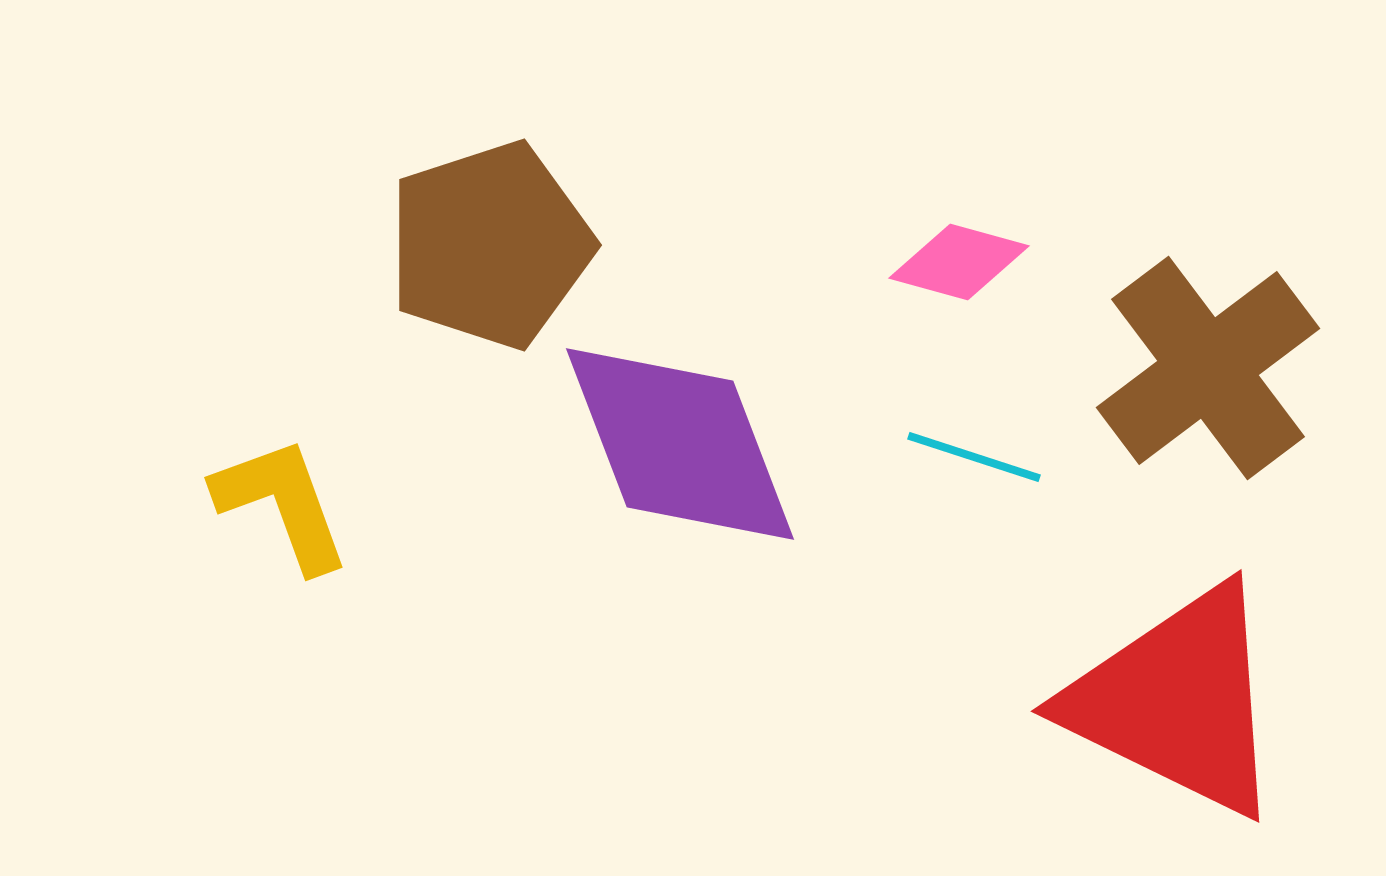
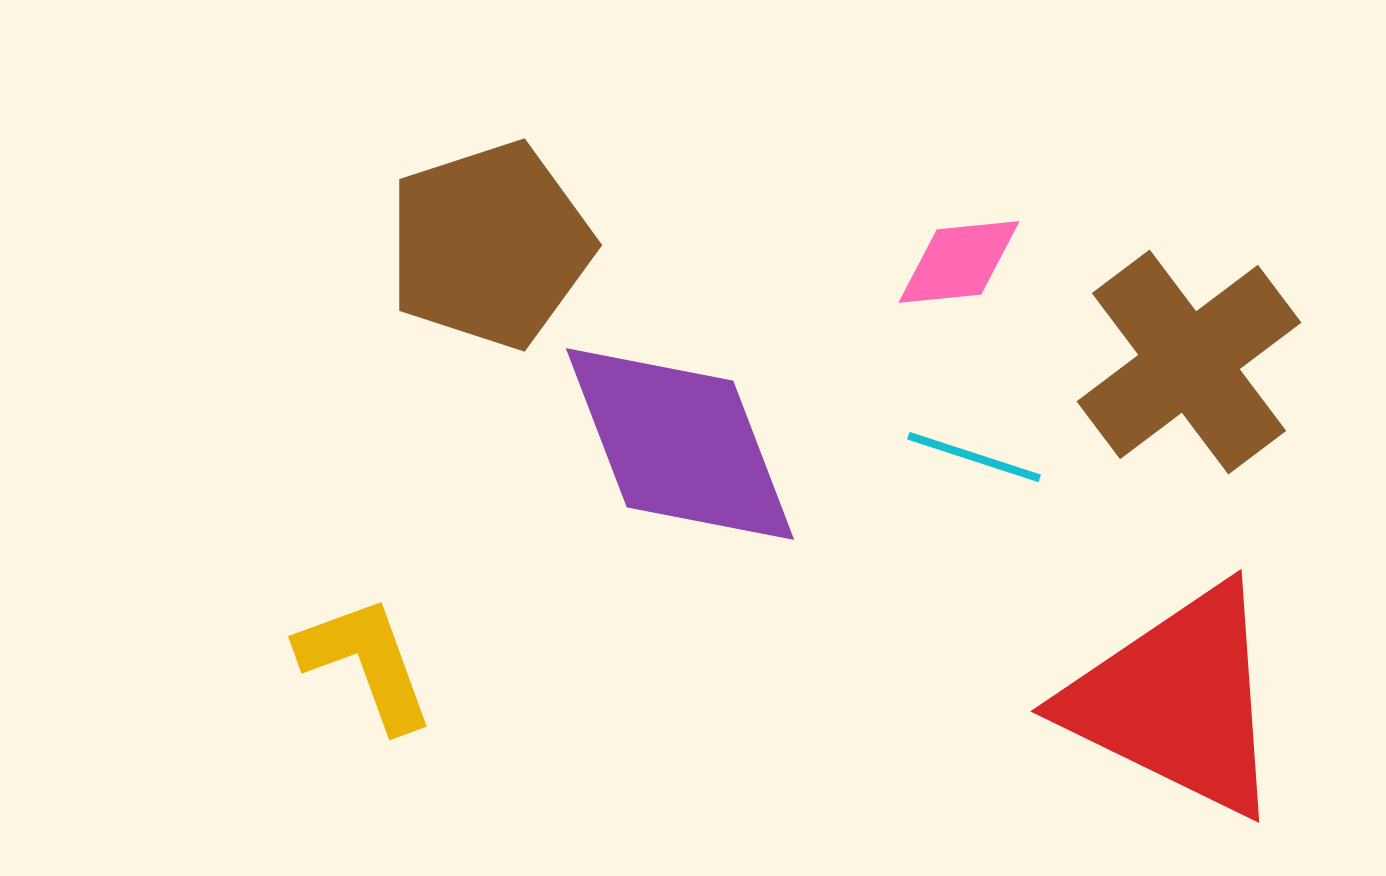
pink diamond: rotated 21 degrees counterclockwise
brown cross: moved 19 px left, 6 px up
yellow L-shape: moved 84 px right, 159 px down
